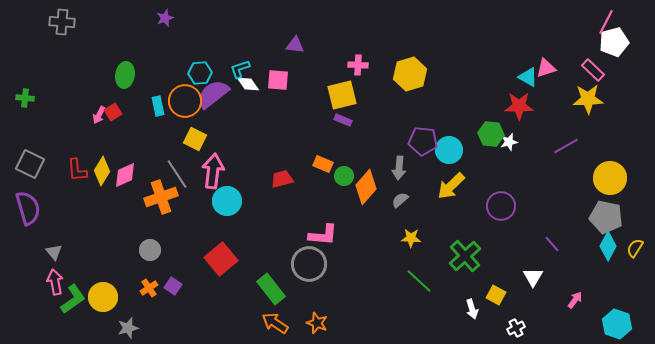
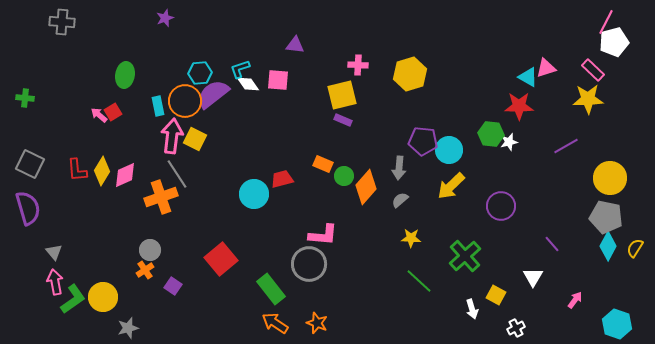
pink arrow at (99, 115): rotated 102 degrees clockwise
pink arrow at (213, 171): moved 41 px left, 35 px up
cyan circle at (227, 201): moved 27 px right, 7 px up
orange cross at (149, 288): moved 4 px left, 18 px up
